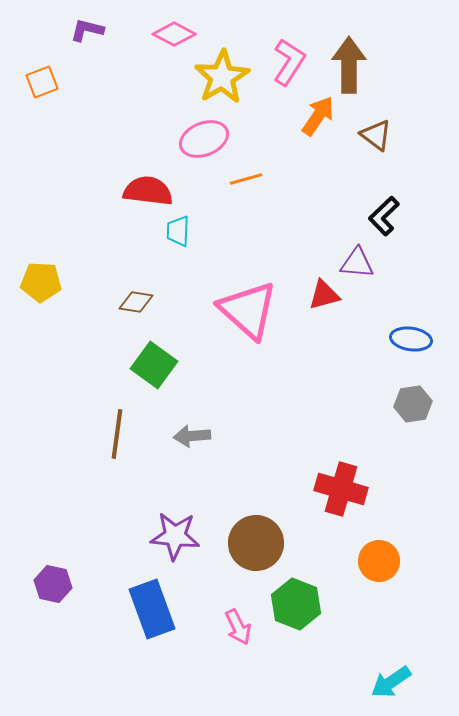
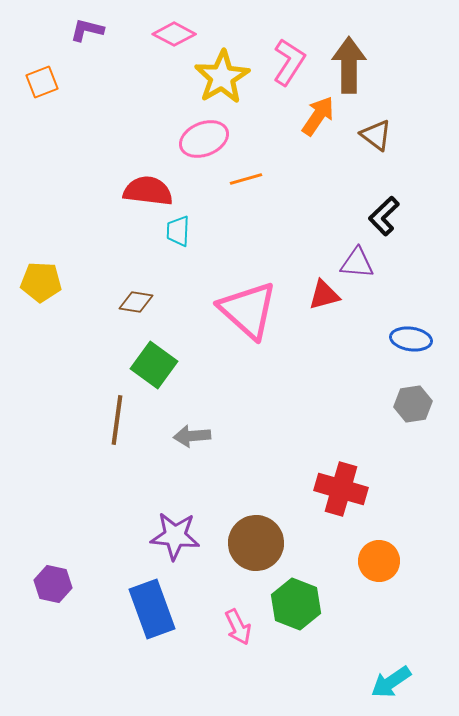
brown line: moved 14 px up
